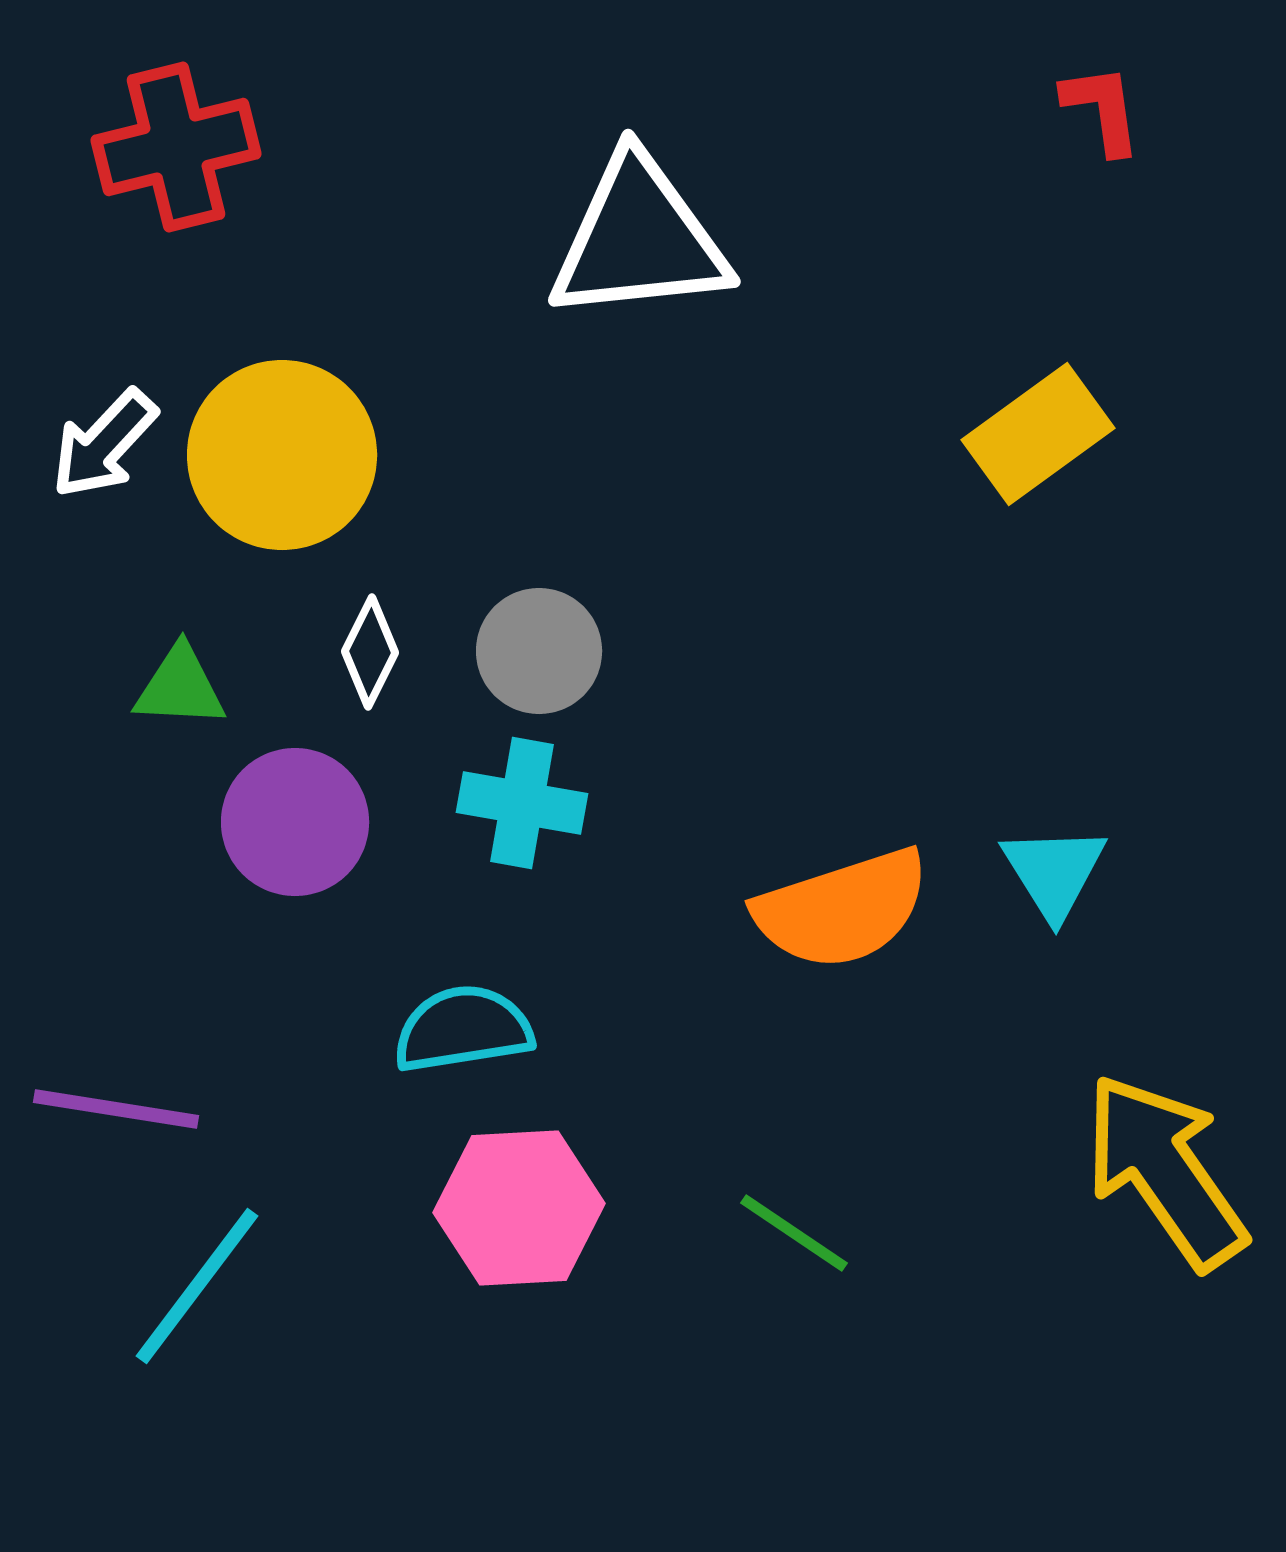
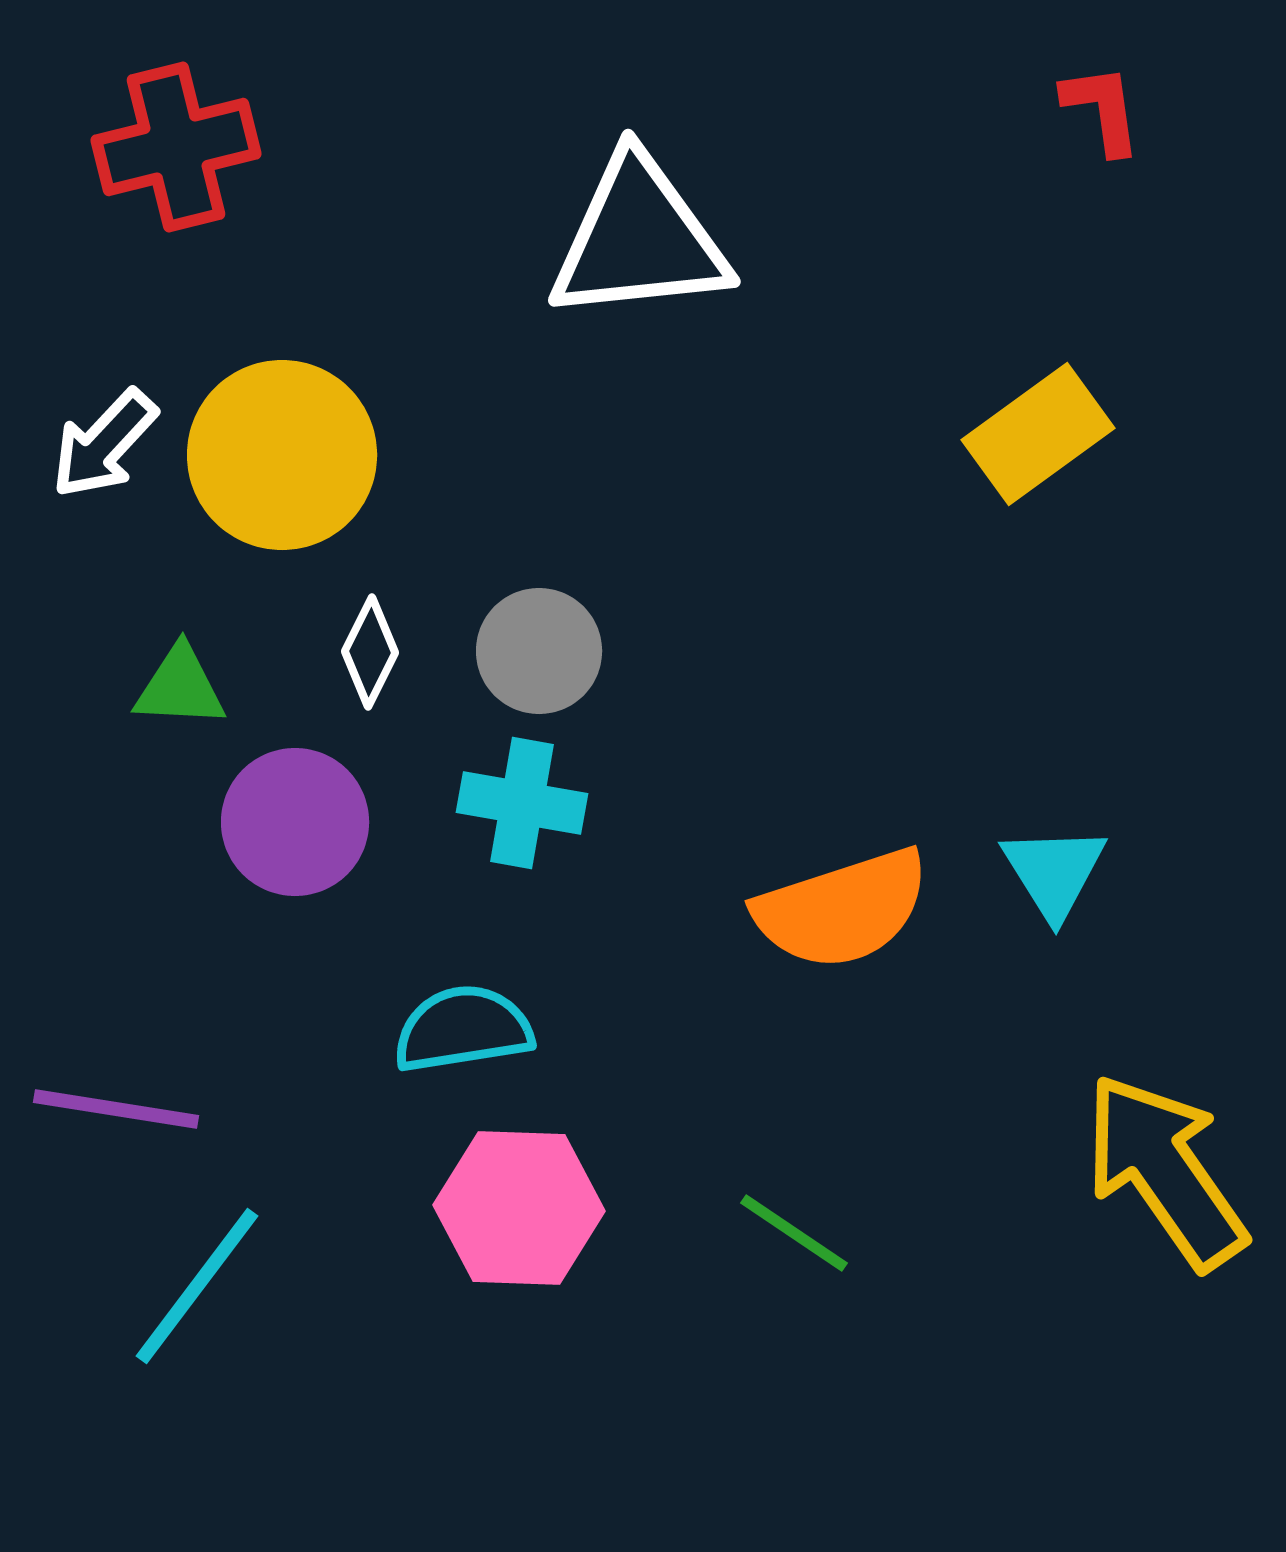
pink hexagon: rotated 5 degrees clockwise
